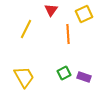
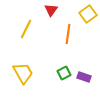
yellow square: moved 4 px right; rotated 12 degrees counterclockwise
orange line: rotated 12 degrees clockwise
yellow trapezoid: moved 1 px left, 4 px up
